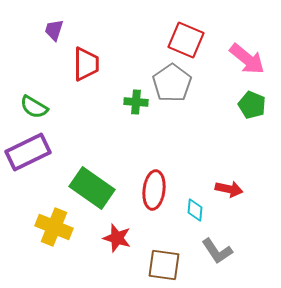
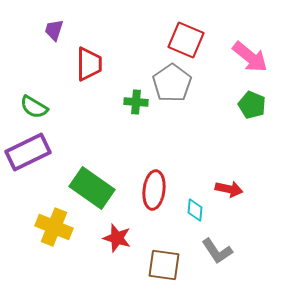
pink arrow: moved 3 px right, 2 px up
red trapezoid: moved 3 px right
